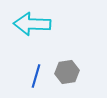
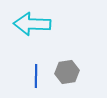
blue line: rotated 15 degrees counterclockwise
